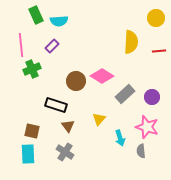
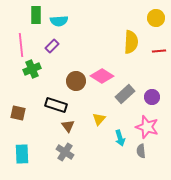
green rectangle: rotated 24 degrees clockwise
brown square: moved 14 px left, 18 px up
cyan rectangle: moved 6 px left
